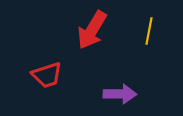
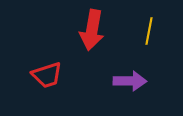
red arrow: rotated 21 degrees counterclockwise
purple arrow: moved 10 px right, 13 px up
